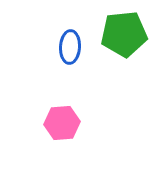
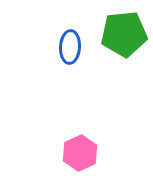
pink hexagon: moved 18 px right, 30 px down; rotated 20 degrees counterclockwise
